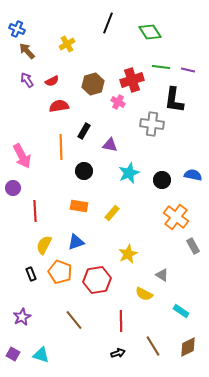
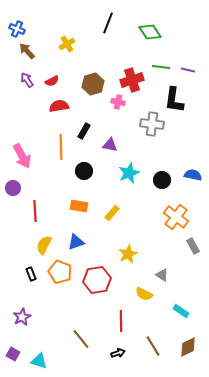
pink cross at (118, 102): rotated 16 degrees counterclockwise
brown line at (74, 320): moved 7 px right, 19 px down
cyan triangle at (41, 355): moved 2 px left, 6 px down
